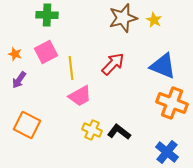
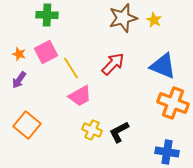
orange star: moved 4 px right
yellow line: rotated 25 degrees counterclockwise
orange cross: moved 1 px right
orange square: rotated 12 degrees clockwise
black L-shape: rotated 65 degrees counterclockwise
blue cross: rotated 30 degrees counterclockwise
